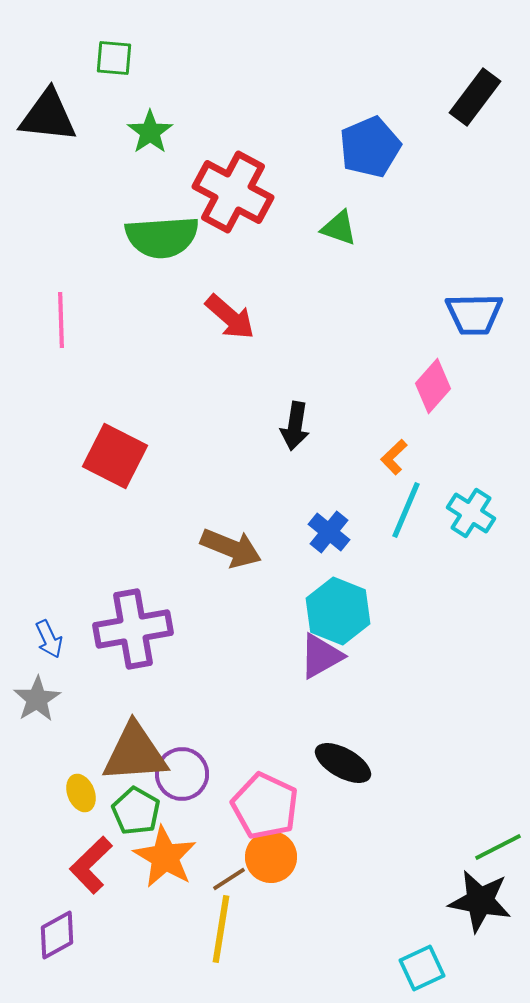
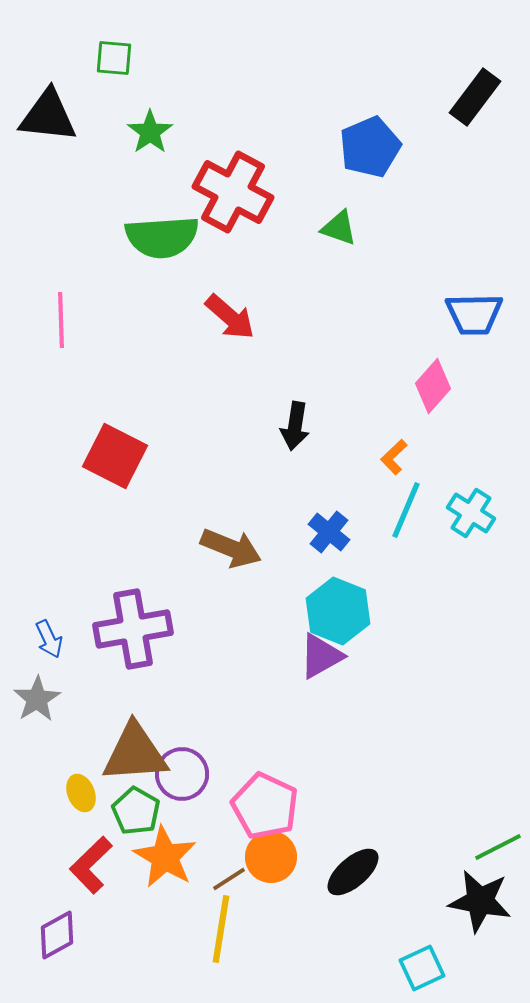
black ellipse: moved 10 px right, 109 px down; rotated 70 degrees counterclockwise
